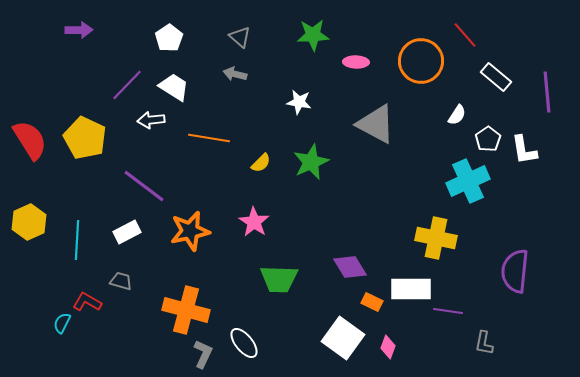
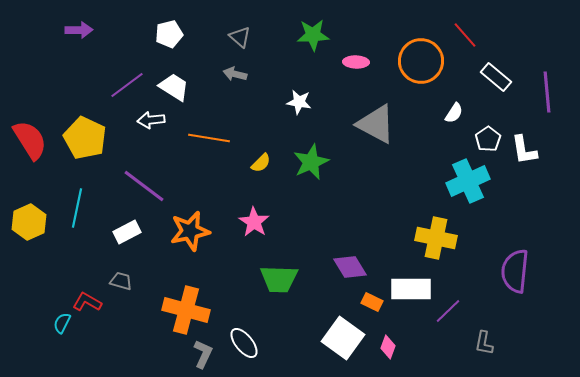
white pentagon at (169, 38): moved 4 px up; rotated 20 degrees clockwise
purple line at (127, 85): rotated 9 degrees clockwise
white semicircle at (457, 115): moved 3 px left, 2 px up
cyan line at (77, 240): moved 32 px up; rotated 9 degrees clockwise
purple line at (448, 311): rotated 52 degrees counterclockwise
